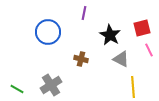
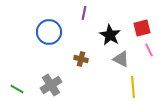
blue circle: moved 1 px right
